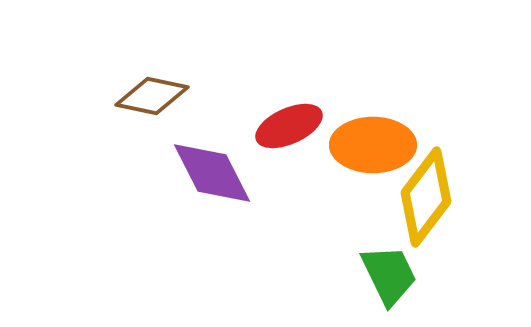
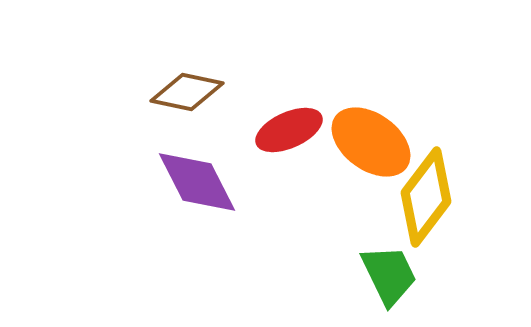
brown diamond: moved 35 px right, 4 px up
red ellipse: moved 4 px down
orange ellipse: moved 2 px left, 3 px up; rotated 36 degrees clockwise
purple diamond: moved 15 px left, 9 px down
